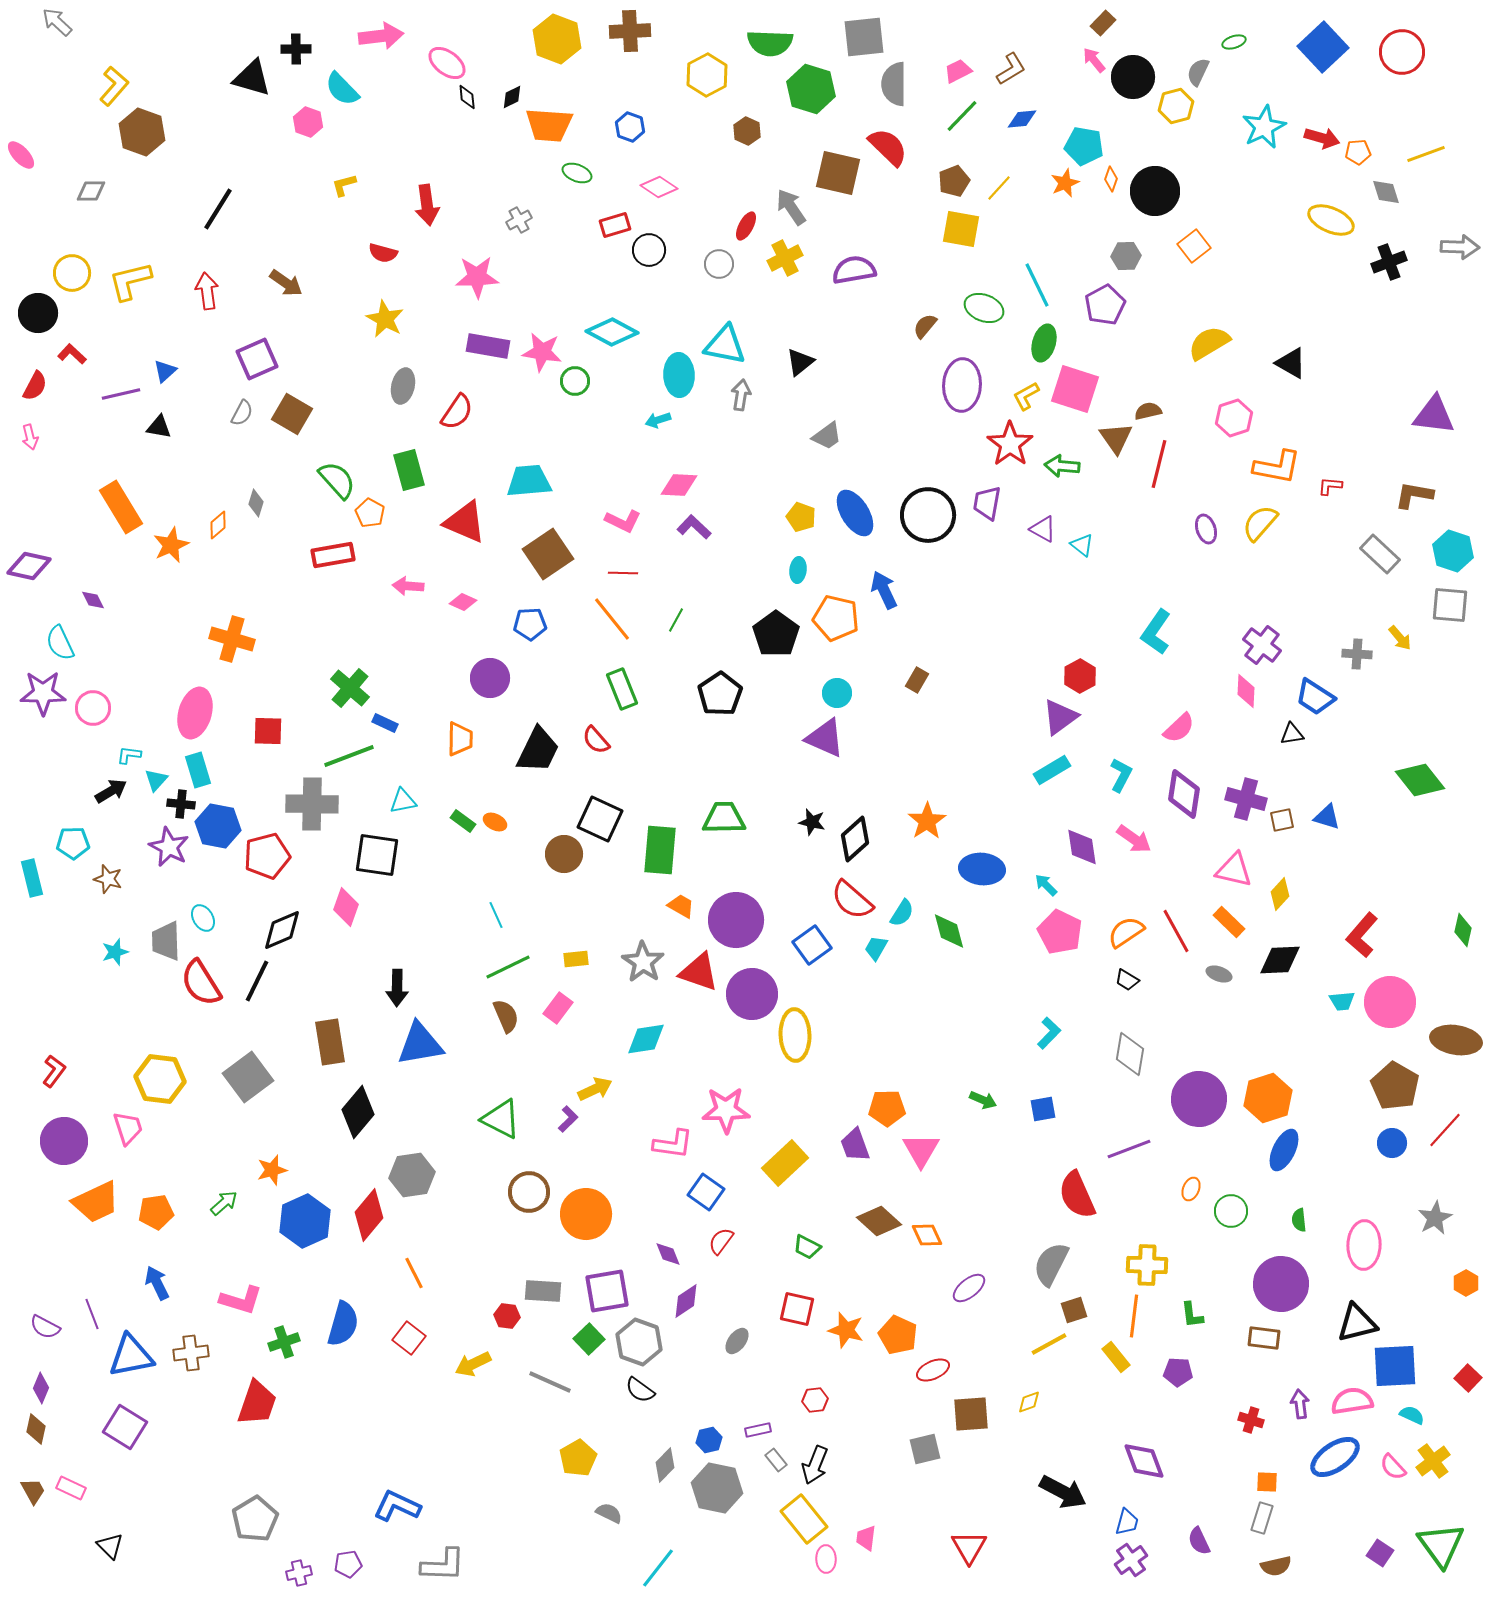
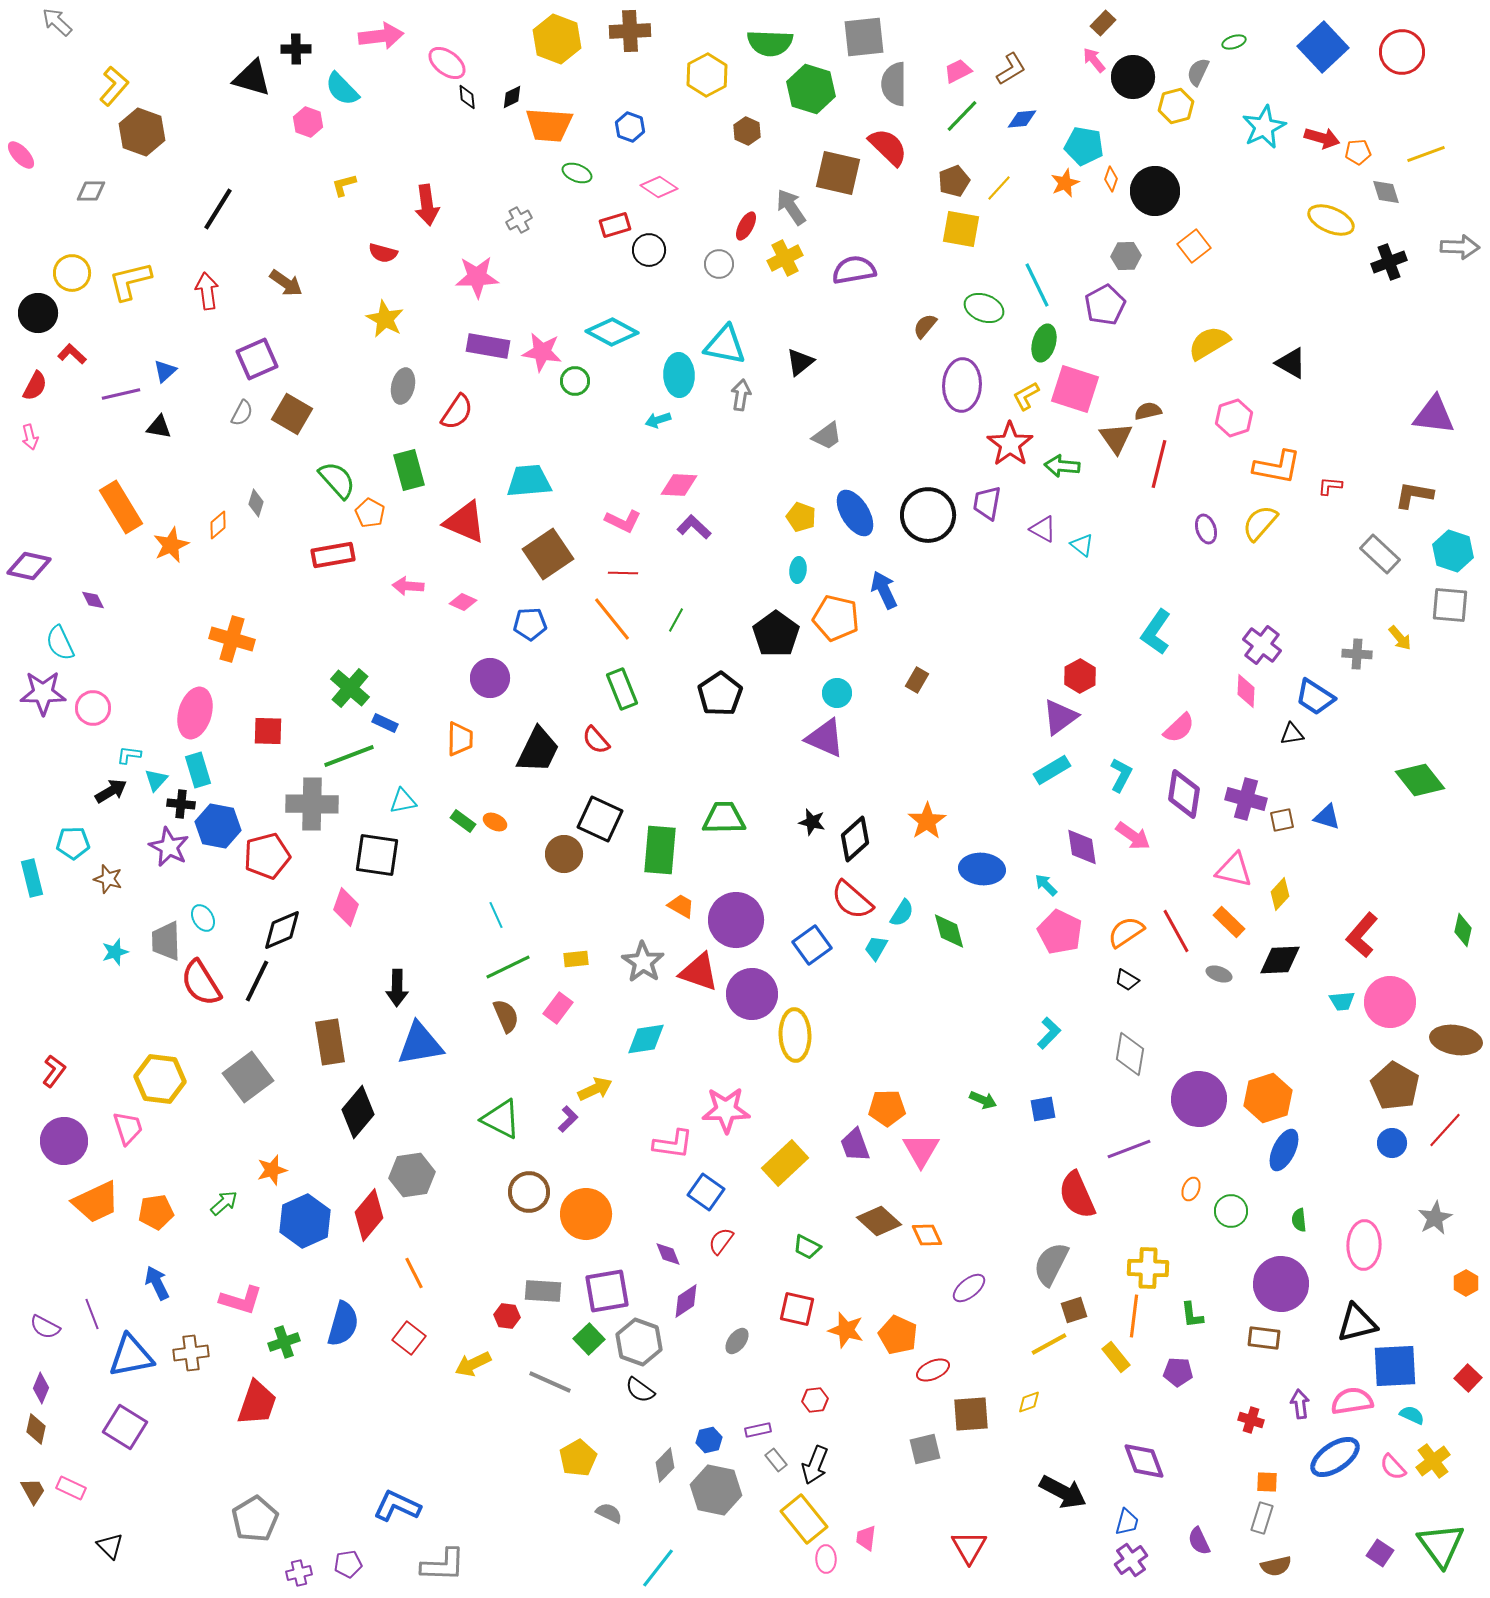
pink arrow at (1134, 839): moved 1 px left, 3 px up
yellow cross at (1147, 1265): moved 1 px right, 3 px down
gray hexagon at (717, 1488): moved 1 px left, 2 px down
